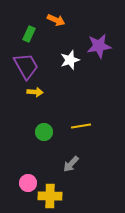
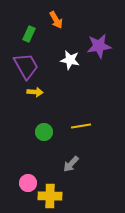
orange arrow: rotated 36 degrees clockwise
white star: rotated 30 degrees clockwise
